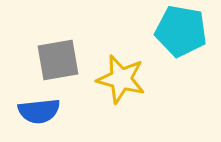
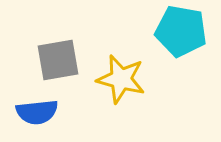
blue semicircle: moved 2 px left, 1 px down
